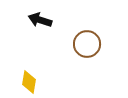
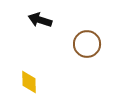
yellow diamond: rotated 10 degrees counterclockwise
